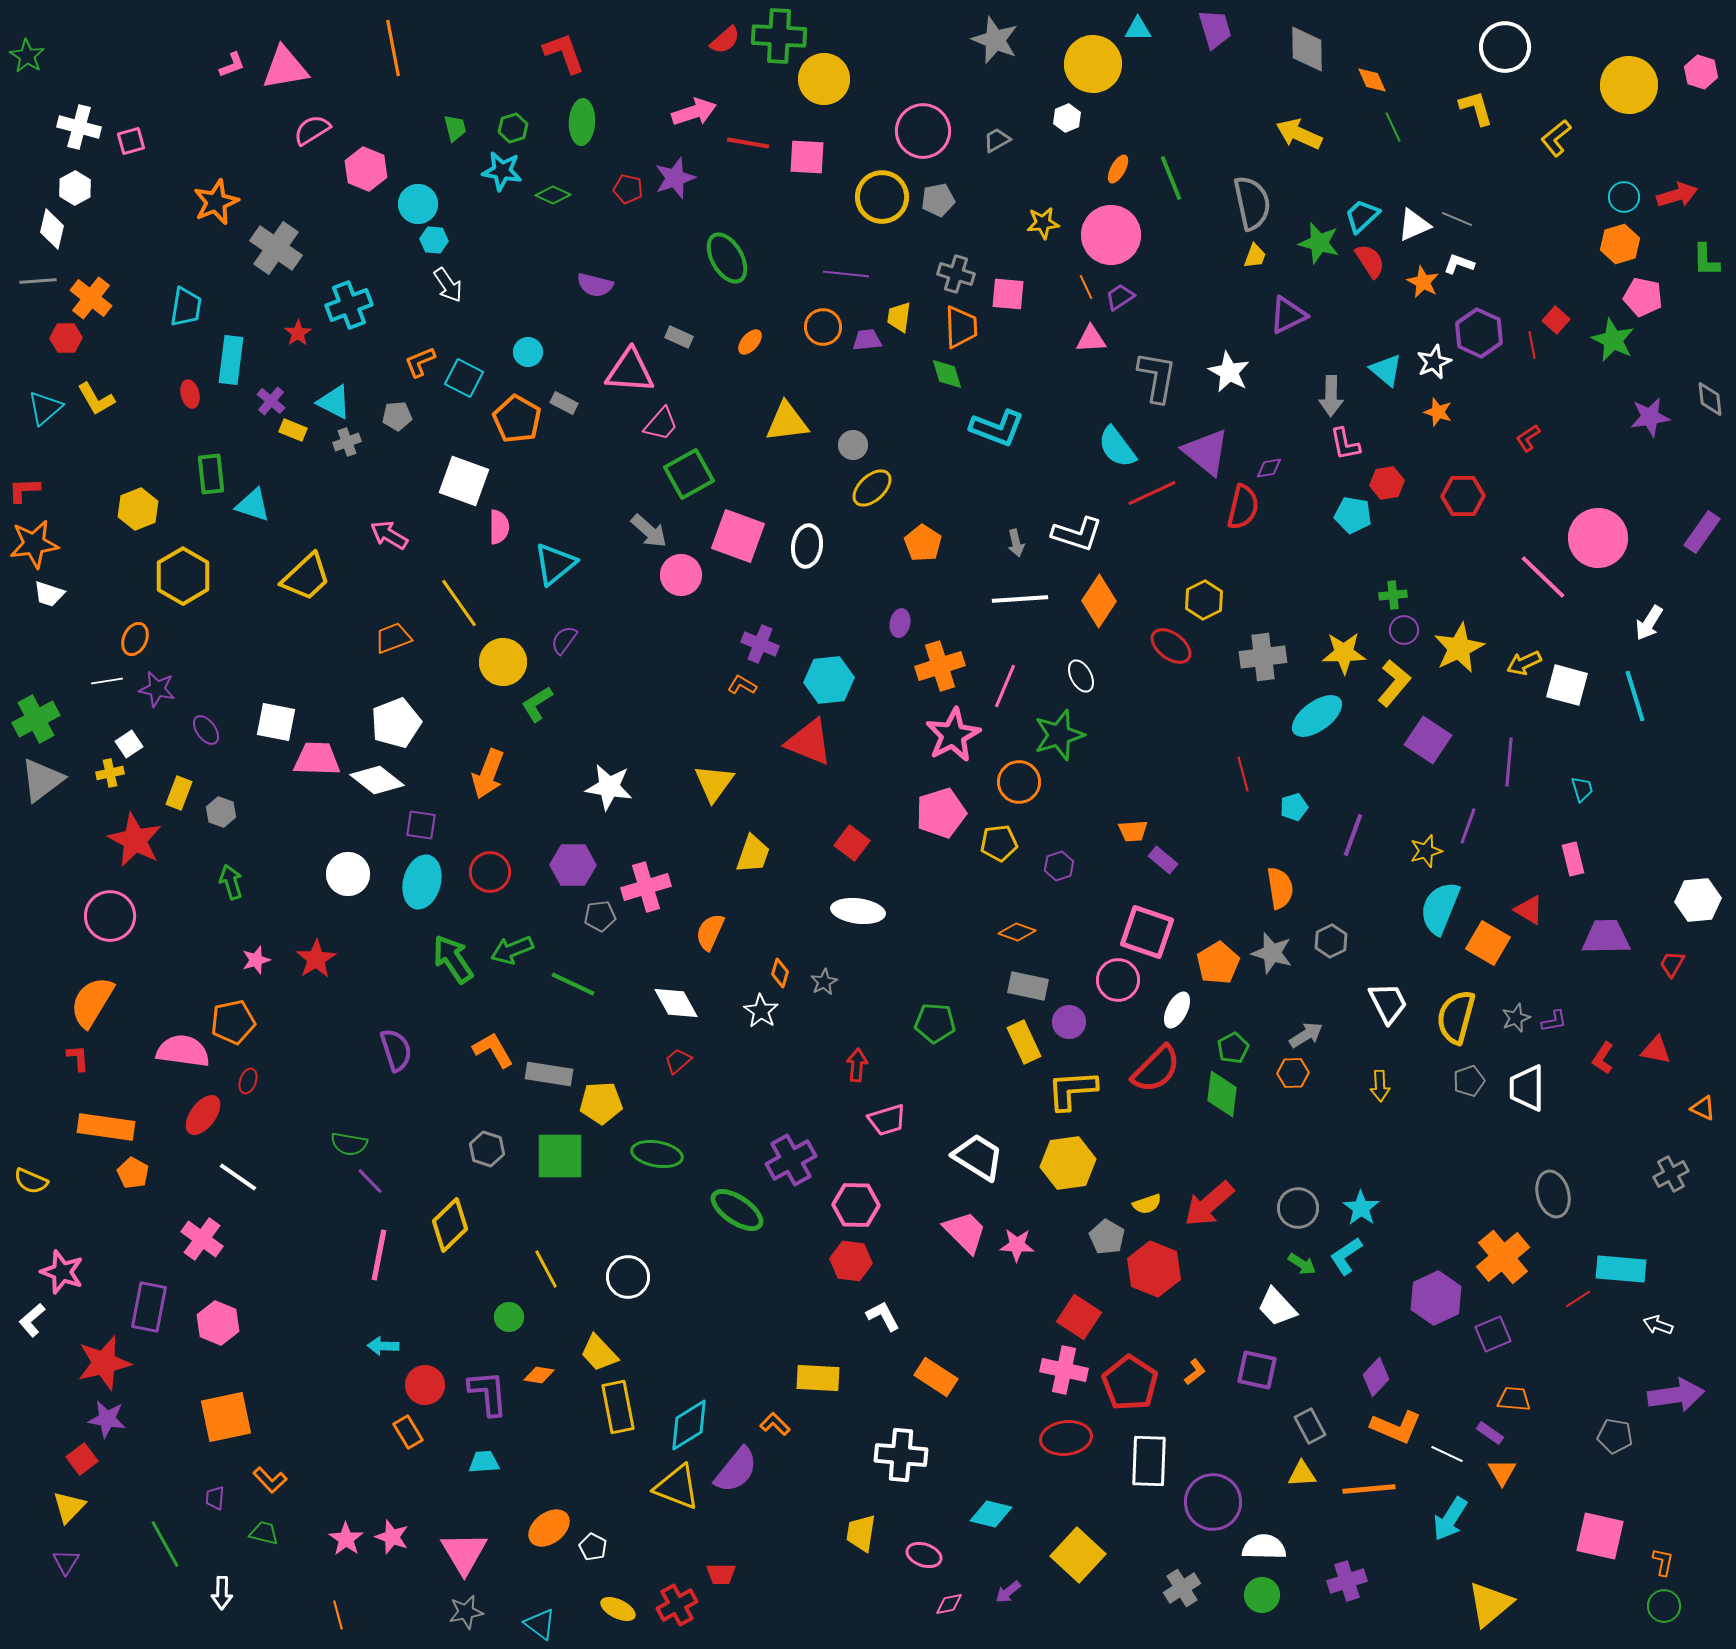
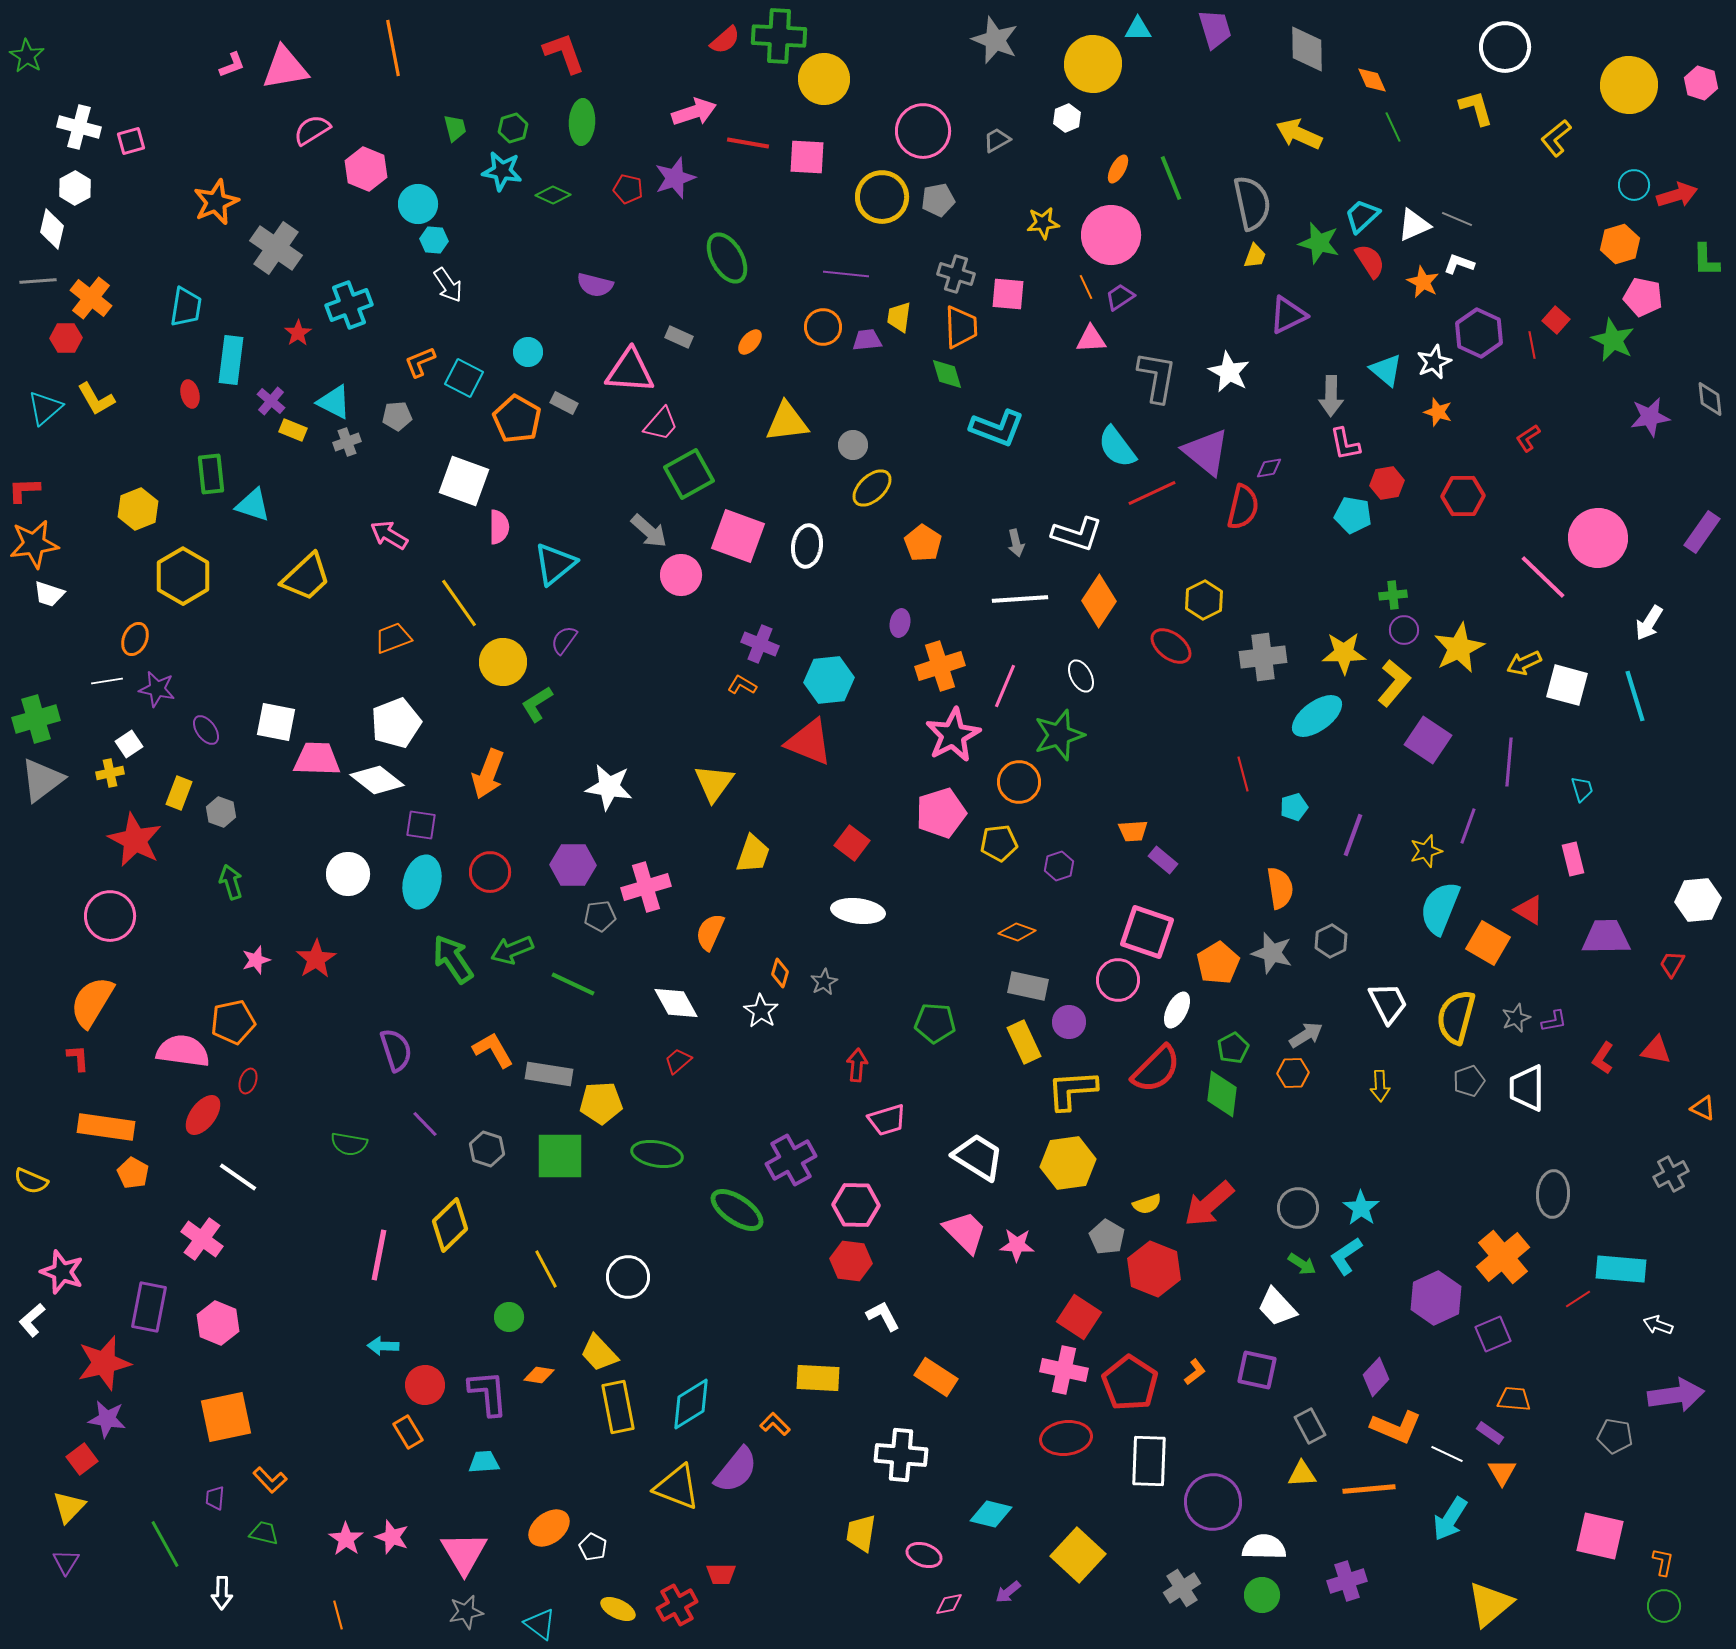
pink hexagon at (1701, 72): moved 11 px down
cyan circle at (1624, 197): moved 10 px right, 12 px up
green cross at (36, 719): rotated 12 degrees clockwise
purple line at (370, 1181): moved 55 px right, 57 px up
gray ellipse at (1553, 1194): rotated 18 degrees clockwise
cyan diamond at (689, 1425): moved 2 px right, 21 px up
